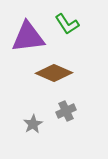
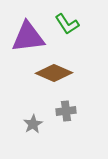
gray cross: rotated 18 degrees clockwise
